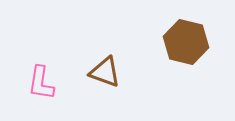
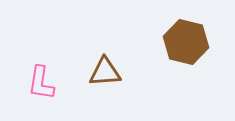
brown triangle: rotated 24 degrees counterclockwise
